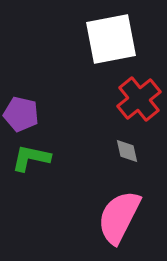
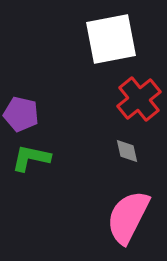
pink semicircle: moved 9 px right
